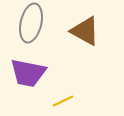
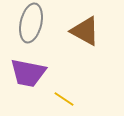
yellow line: moved 1 px right, 2 px up; rotated 60 degrees clockwise
